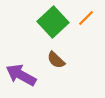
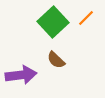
purple arrow: rotated 144 degrees clockwise
